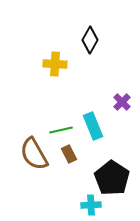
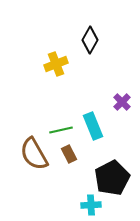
yellow cross: moved 1 px right; rotated 25 degrees counterclockwise
black pentagon: rotated 12 degrees clockwise
